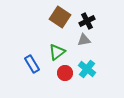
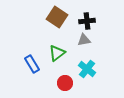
brown square: moved 3 px left
black cross: rotated 21 degrees clockwise
green triangle: moved 1 px down
red circle: moved 10 px down
